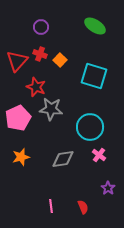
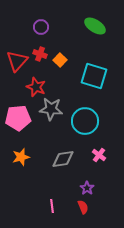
pink pentagon: rotated 20 degrees clockwise
cyan circle: moved 5 px left, 6 px up
purple star: moved 21 px left
pink line: moved 1 px right
